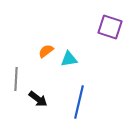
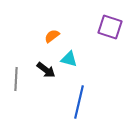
orange semicircle: moved 6 px right, 15 px up
cyan triangle: rotated 24 degrees clockwise
black arrow: moved 8 px right, 29 px up
